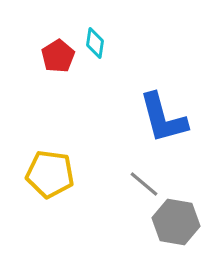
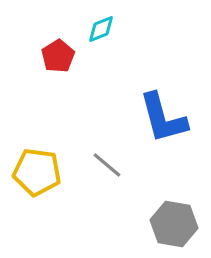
cyan diamond: moved 6 px right, 14 px up; rotated 60 degrees clockwise
yellow pentagon: moved 13 px left, 2 px up
gray line: moved 37 px left, 19 px up
gray hexagon: moved 2 px left, 2 px down
